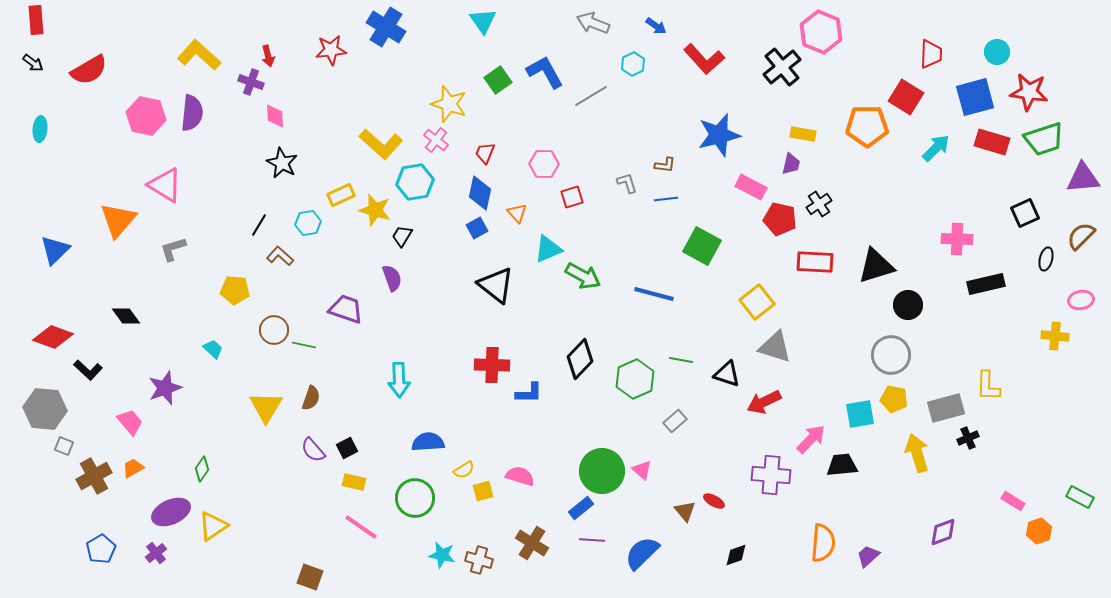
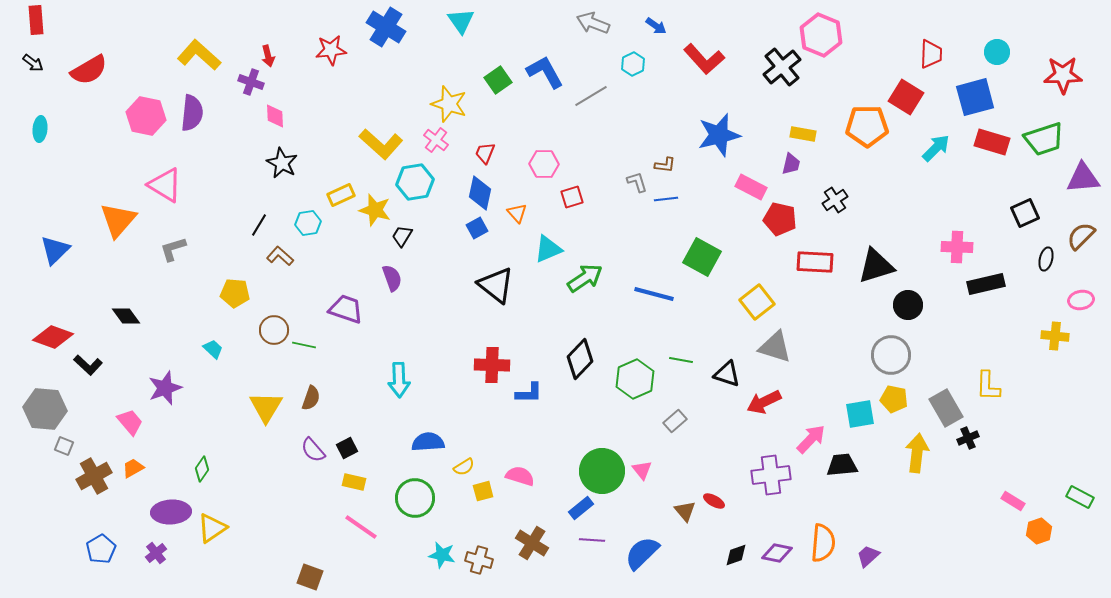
cyan triangle at (483, 21): moved 22 px left
pink hexagon at (821, 32): moved 3 px down
red star at (1029, 92): moved 34 px right, 17 px up; rotated 9 degrees counterclockwise
gray L-shape at (627, 183): moved 10 px right, 1 px up
black cross at (819, 204): moved 16 px right, 4 px up
pink cross at (957, 239): moved 8 px down
green square at (702, 246): moved 11 px down
green arrow at (583, 276): moved 2 px right, 2 px down; rotated 63 degrees counterclockwise
yellow pentagon at (235, 290): moved 3 px down
black L-shape at (88, 370): moved 5 px up
gray rectangle at (946, 408): rotated 75 degrees clockwise
yellow arrow at (917, 453): rotated 24 degrees clockwise
yellow semicircle at (464, 470): moved 3 px up
pink triangle at (642, 470): rotated 10 degrees clockwise
purple cross at (771, 475): rotated 12 degrees counterclockwise
purple ellipse at (171, 512): rotated 21 degrees clockwise
yellow triangle at (213, 526): moved 1 px left, 2 px down
purple diamond at (943, 532): moved 166 px left, 21 px down; rotated 32 degrees clockwise
